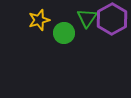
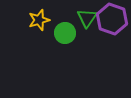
purple hexagon: rotated 12 degrees counterclockwise
green circle: moved 1 px right
